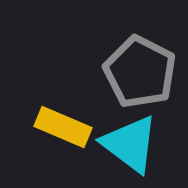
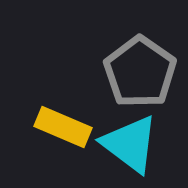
gray pentagon: rotated 8 degrees clockwise
